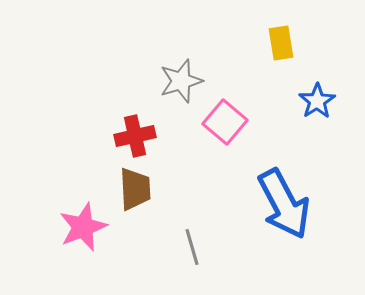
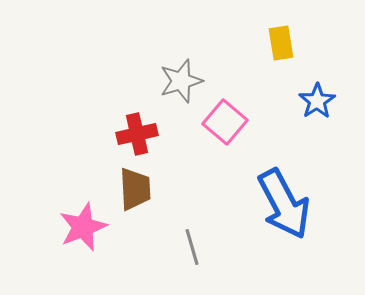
red cross: moved 2 px right, 2 px up
